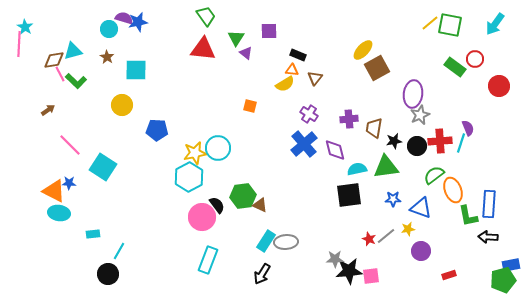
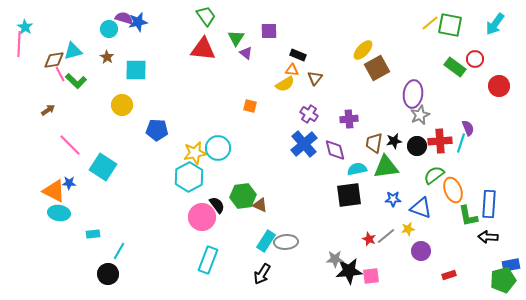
brown trapezoid at (374, 128): moved 15 px down
